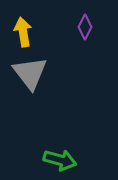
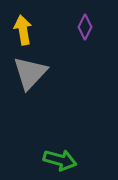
yellow arrow: moved 2 px up
gray triangle: rotated 21 degrees clockwise
